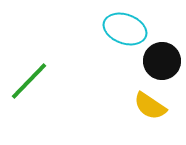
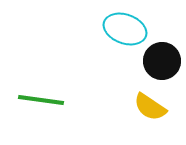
green line: moved 12 px right, 19 px down; rotated 54 degrees clockwise
yellow semicircle: moved 1 px down
